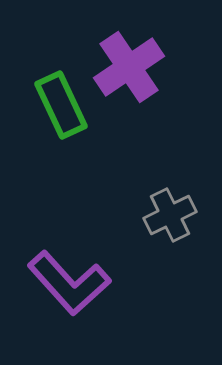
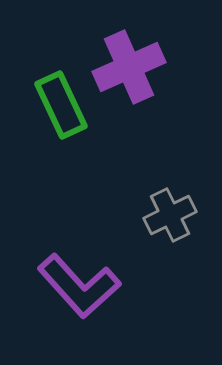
purple cross: rotated 10 degrees clockwise
purple L-shape: moved 10 px right, 3 px down
